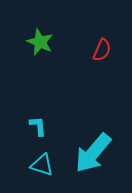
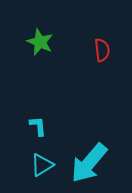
red semicircle: rotated 30 degrees counterclockwise
cyan arrow: moved 4 px left, 10 px down
cyan triangle: rotated 50 degrees counterclockwise
